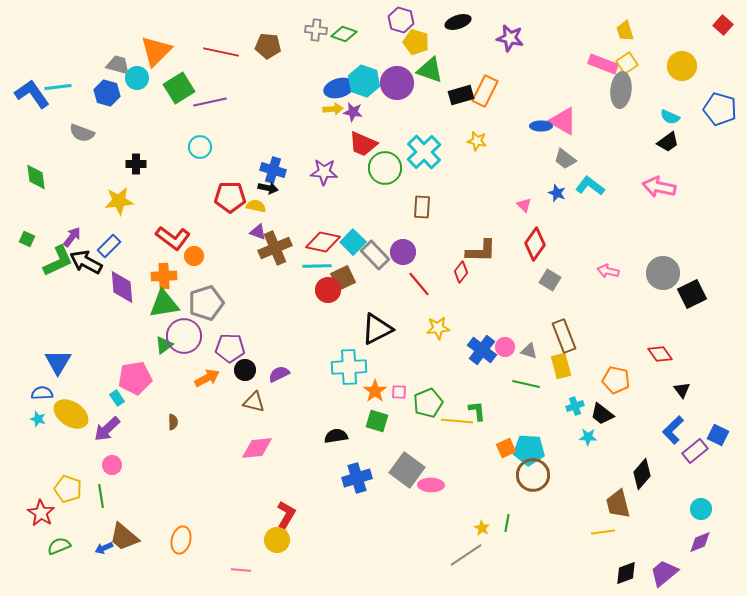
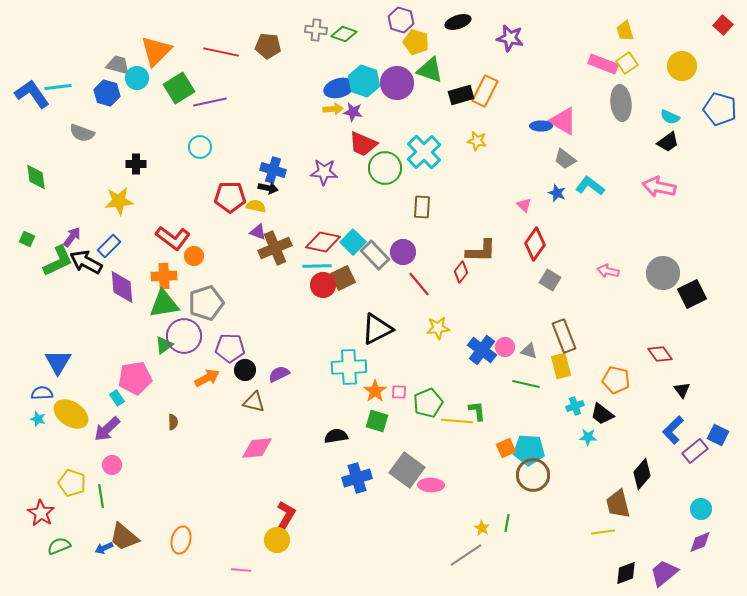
gray ellipse at (621, 90): moved 13 px down; rotated 12 degrees counterclockwise
red circle at (328, 290): moved 5 px left, 5 px up
yellow pentagon at (68, 489): moved 4 px right, 6 px up
